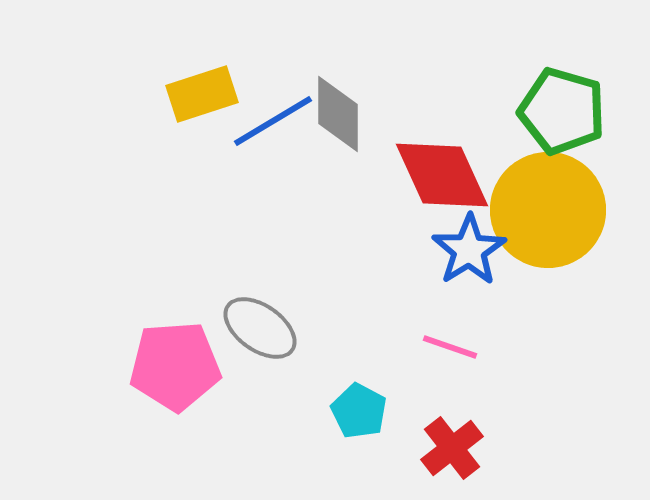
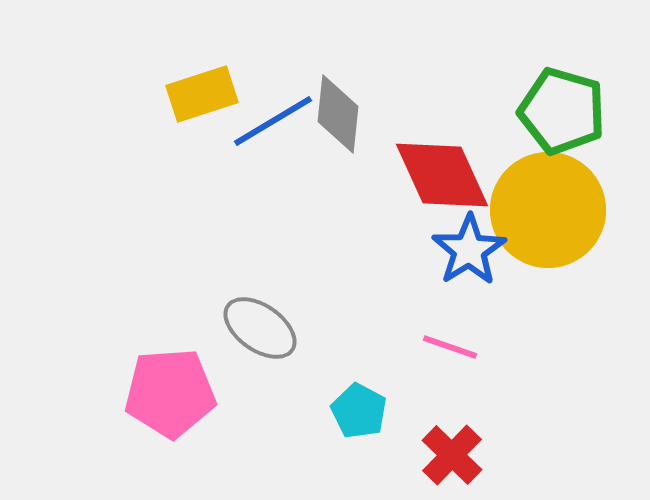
gray diamond: rotated 6 degrees clockwise
pink pentagon: moved 5 px left, 27 px down
red cross: moved 7 px down; rotated 8 degrees counterclockwise
